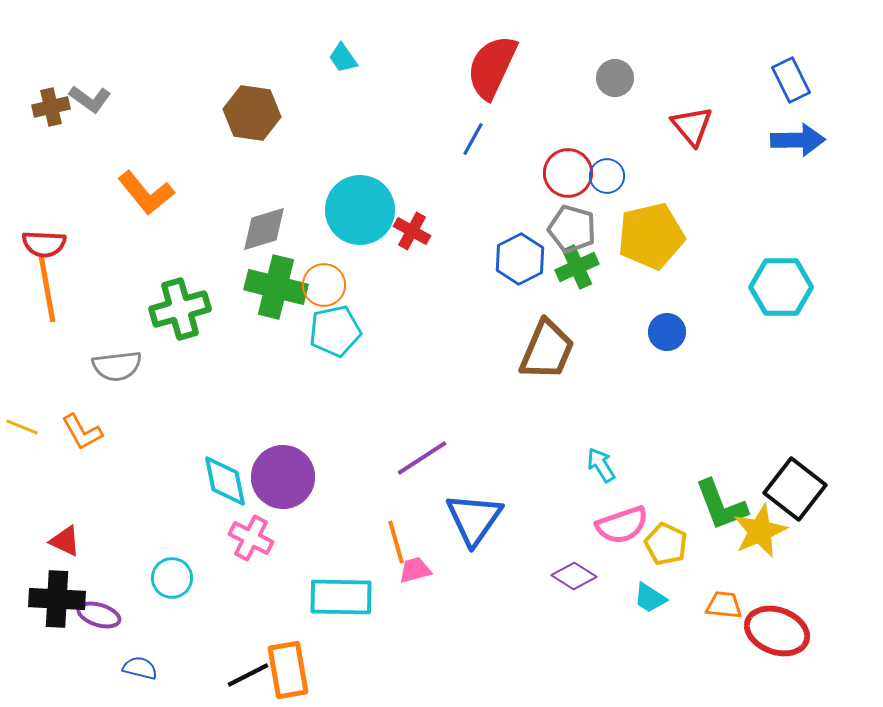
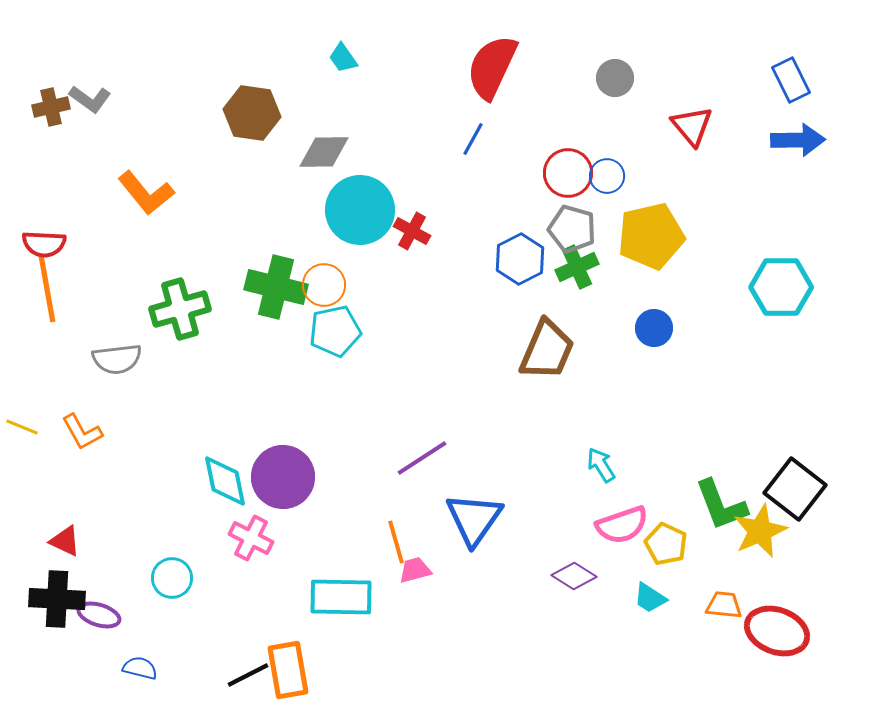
gray diamond at (264, 229): moved 60 px right, 77 px up; rotated 16 degrees clockwise
blue circle at (667, 332): moved 13 px left, 4 px up
gray semicircle at (117, 366): moved 7 px up
